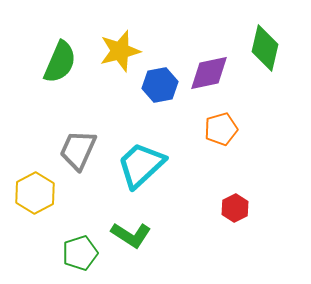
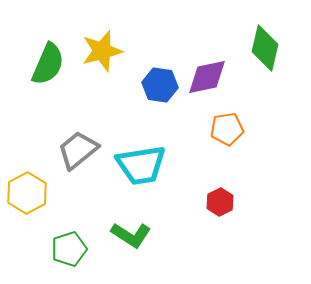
yellow star: moved 18 px left
green semicircle: moved 12 px left, 2 px down
purple diamond: moved 2 px left, 4 px down
blue hexagon: rotated 20 degrees clockwise
orange pentagon: moved 6 px right; rotated 8 degrees clockwise
gray trapezoid: rotated 27 degrees clockwise
cyan trapezoid: rotated 146 degrees counterclockwise
yellow hexagon: moved 8 px left
red hexagon: moved 15 px left, 6 px up
green pentagon: moved 11 px left, 4 px up
